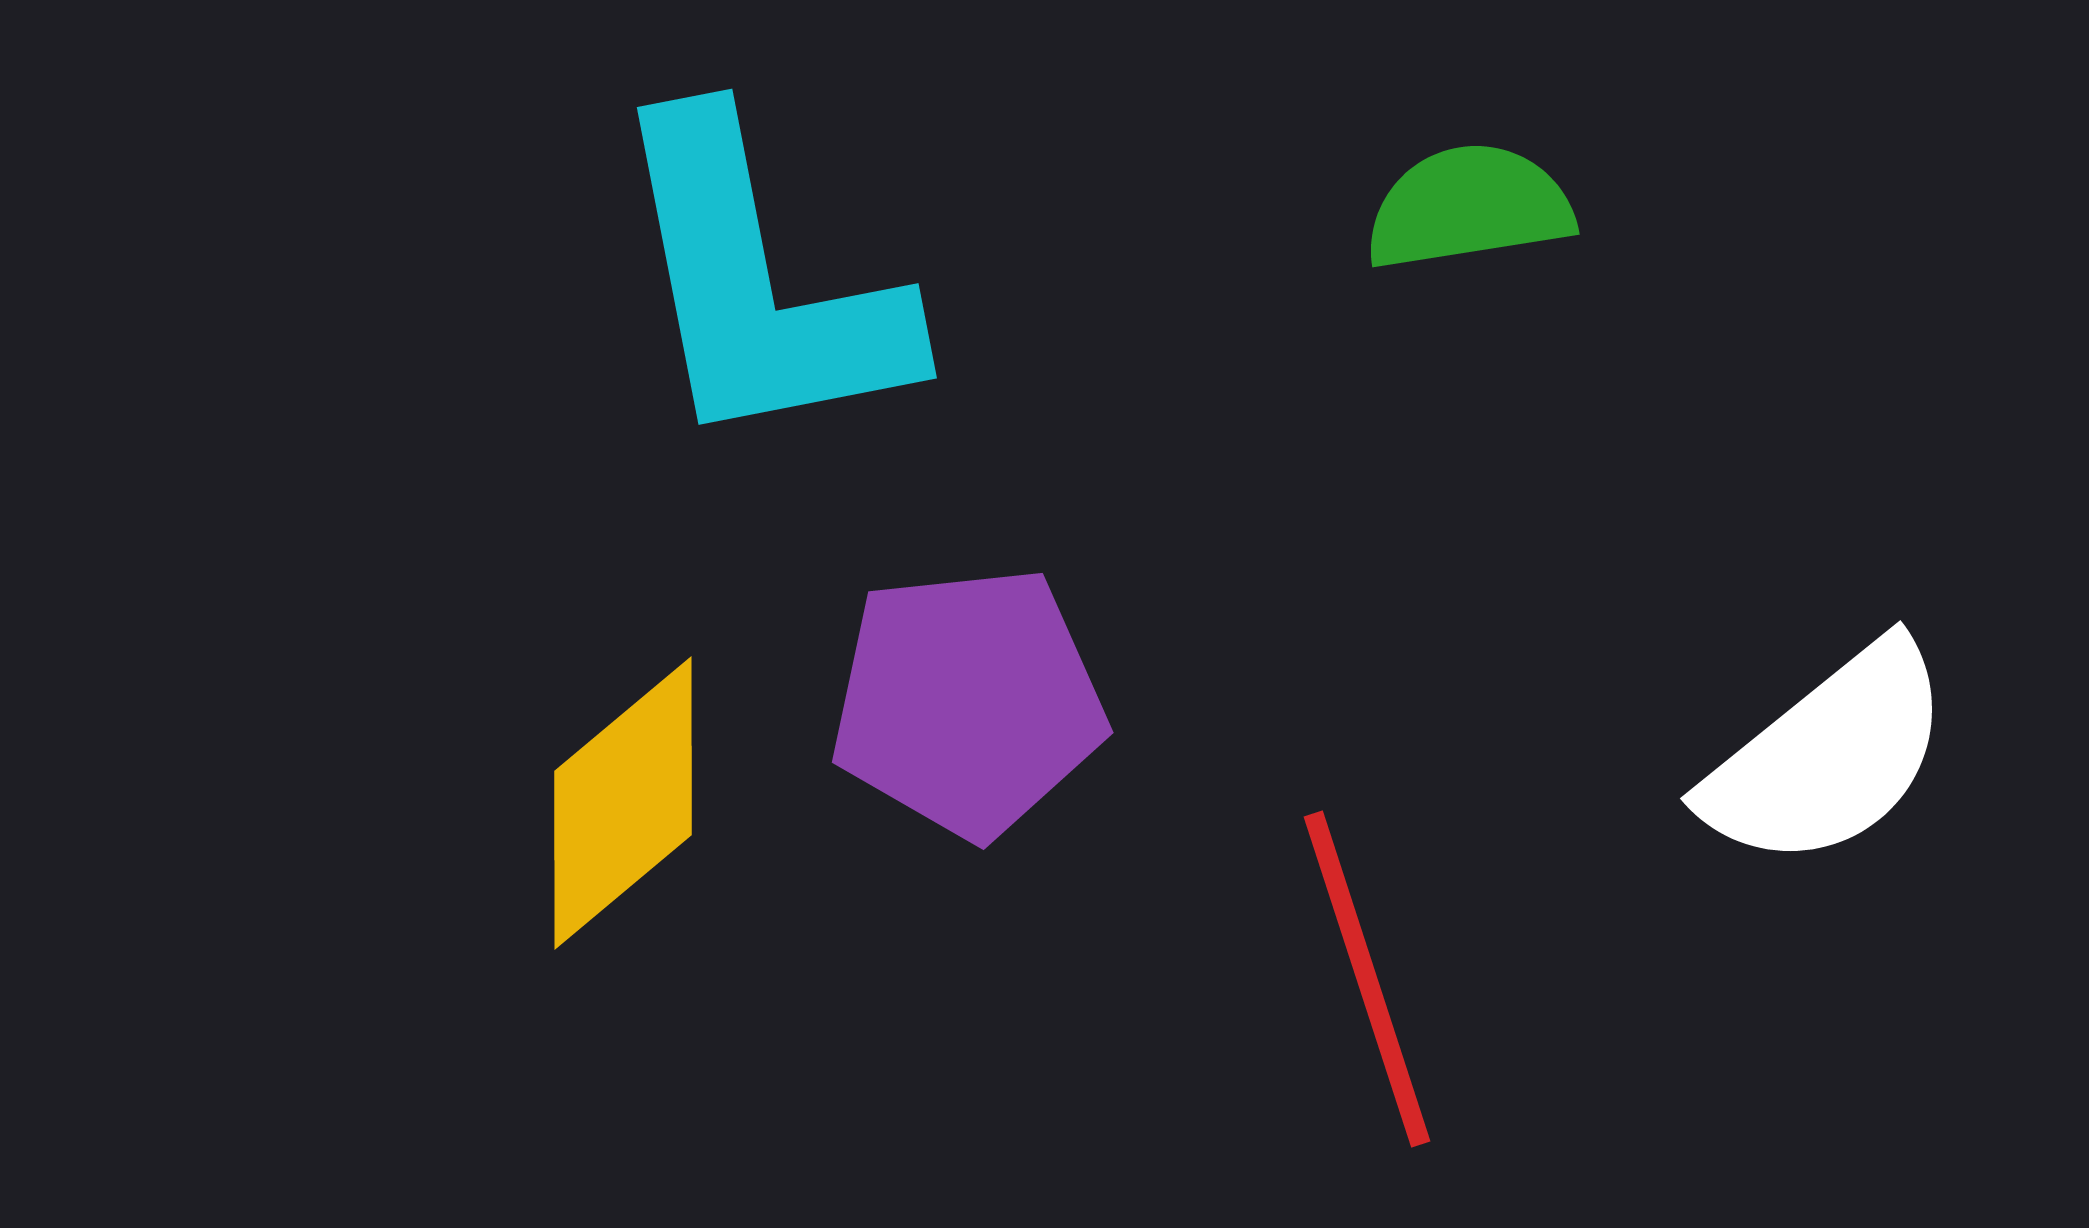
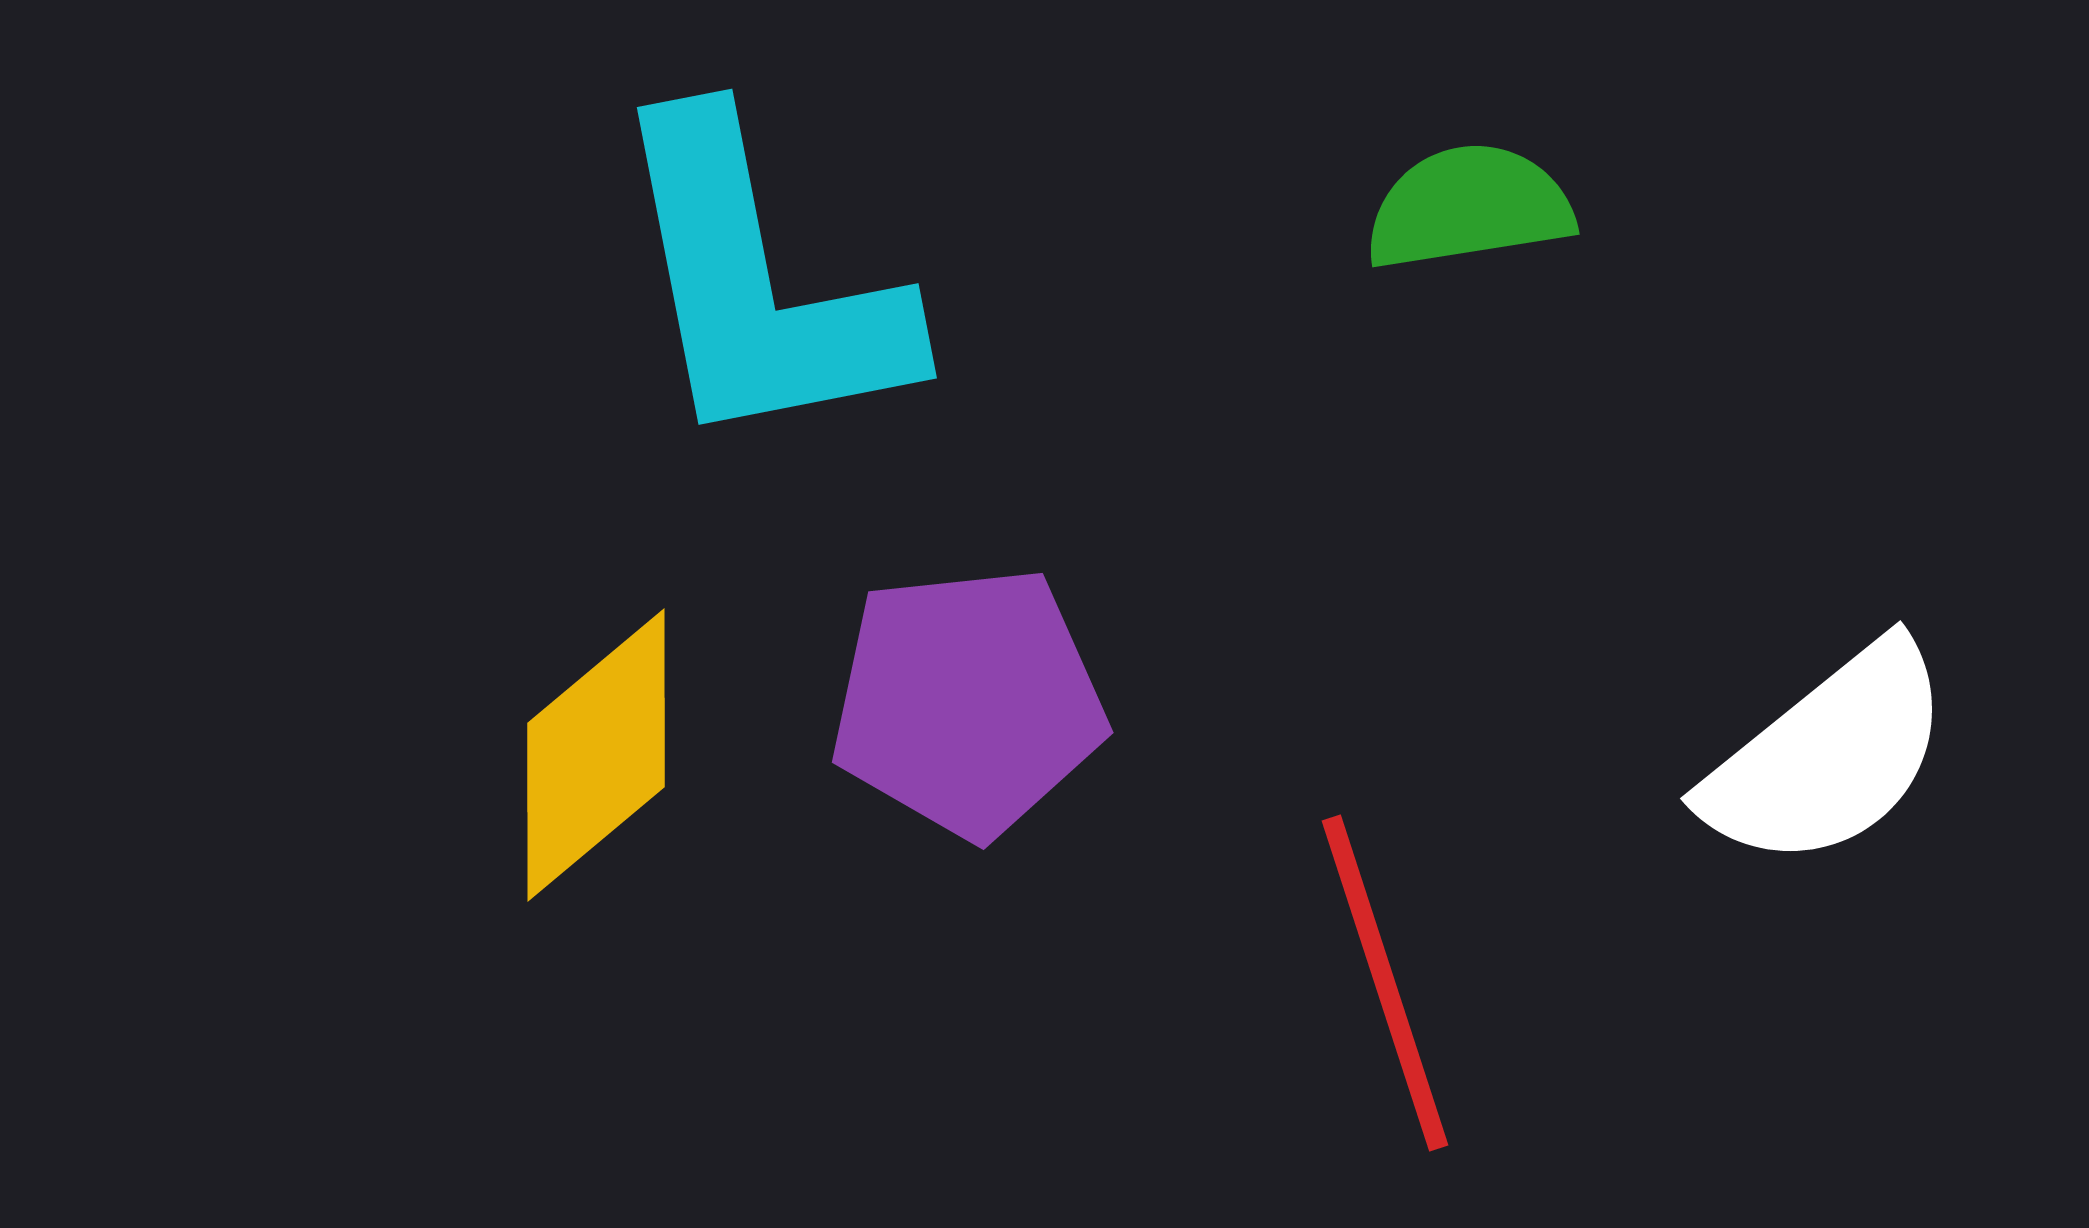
yellow diamond: moved 27 px left, 48 px up
red line: moved 18 px right, 4 px down
